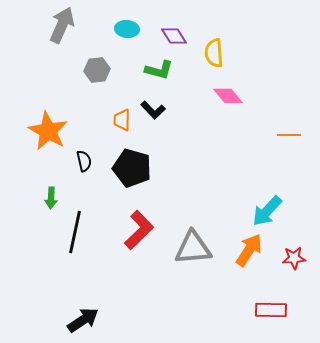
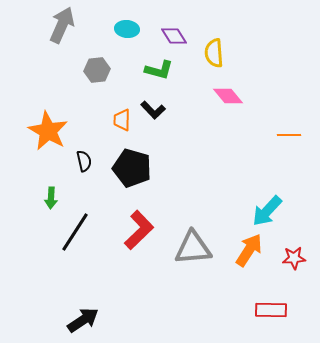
black line: rotated 21 degrees clockwise
